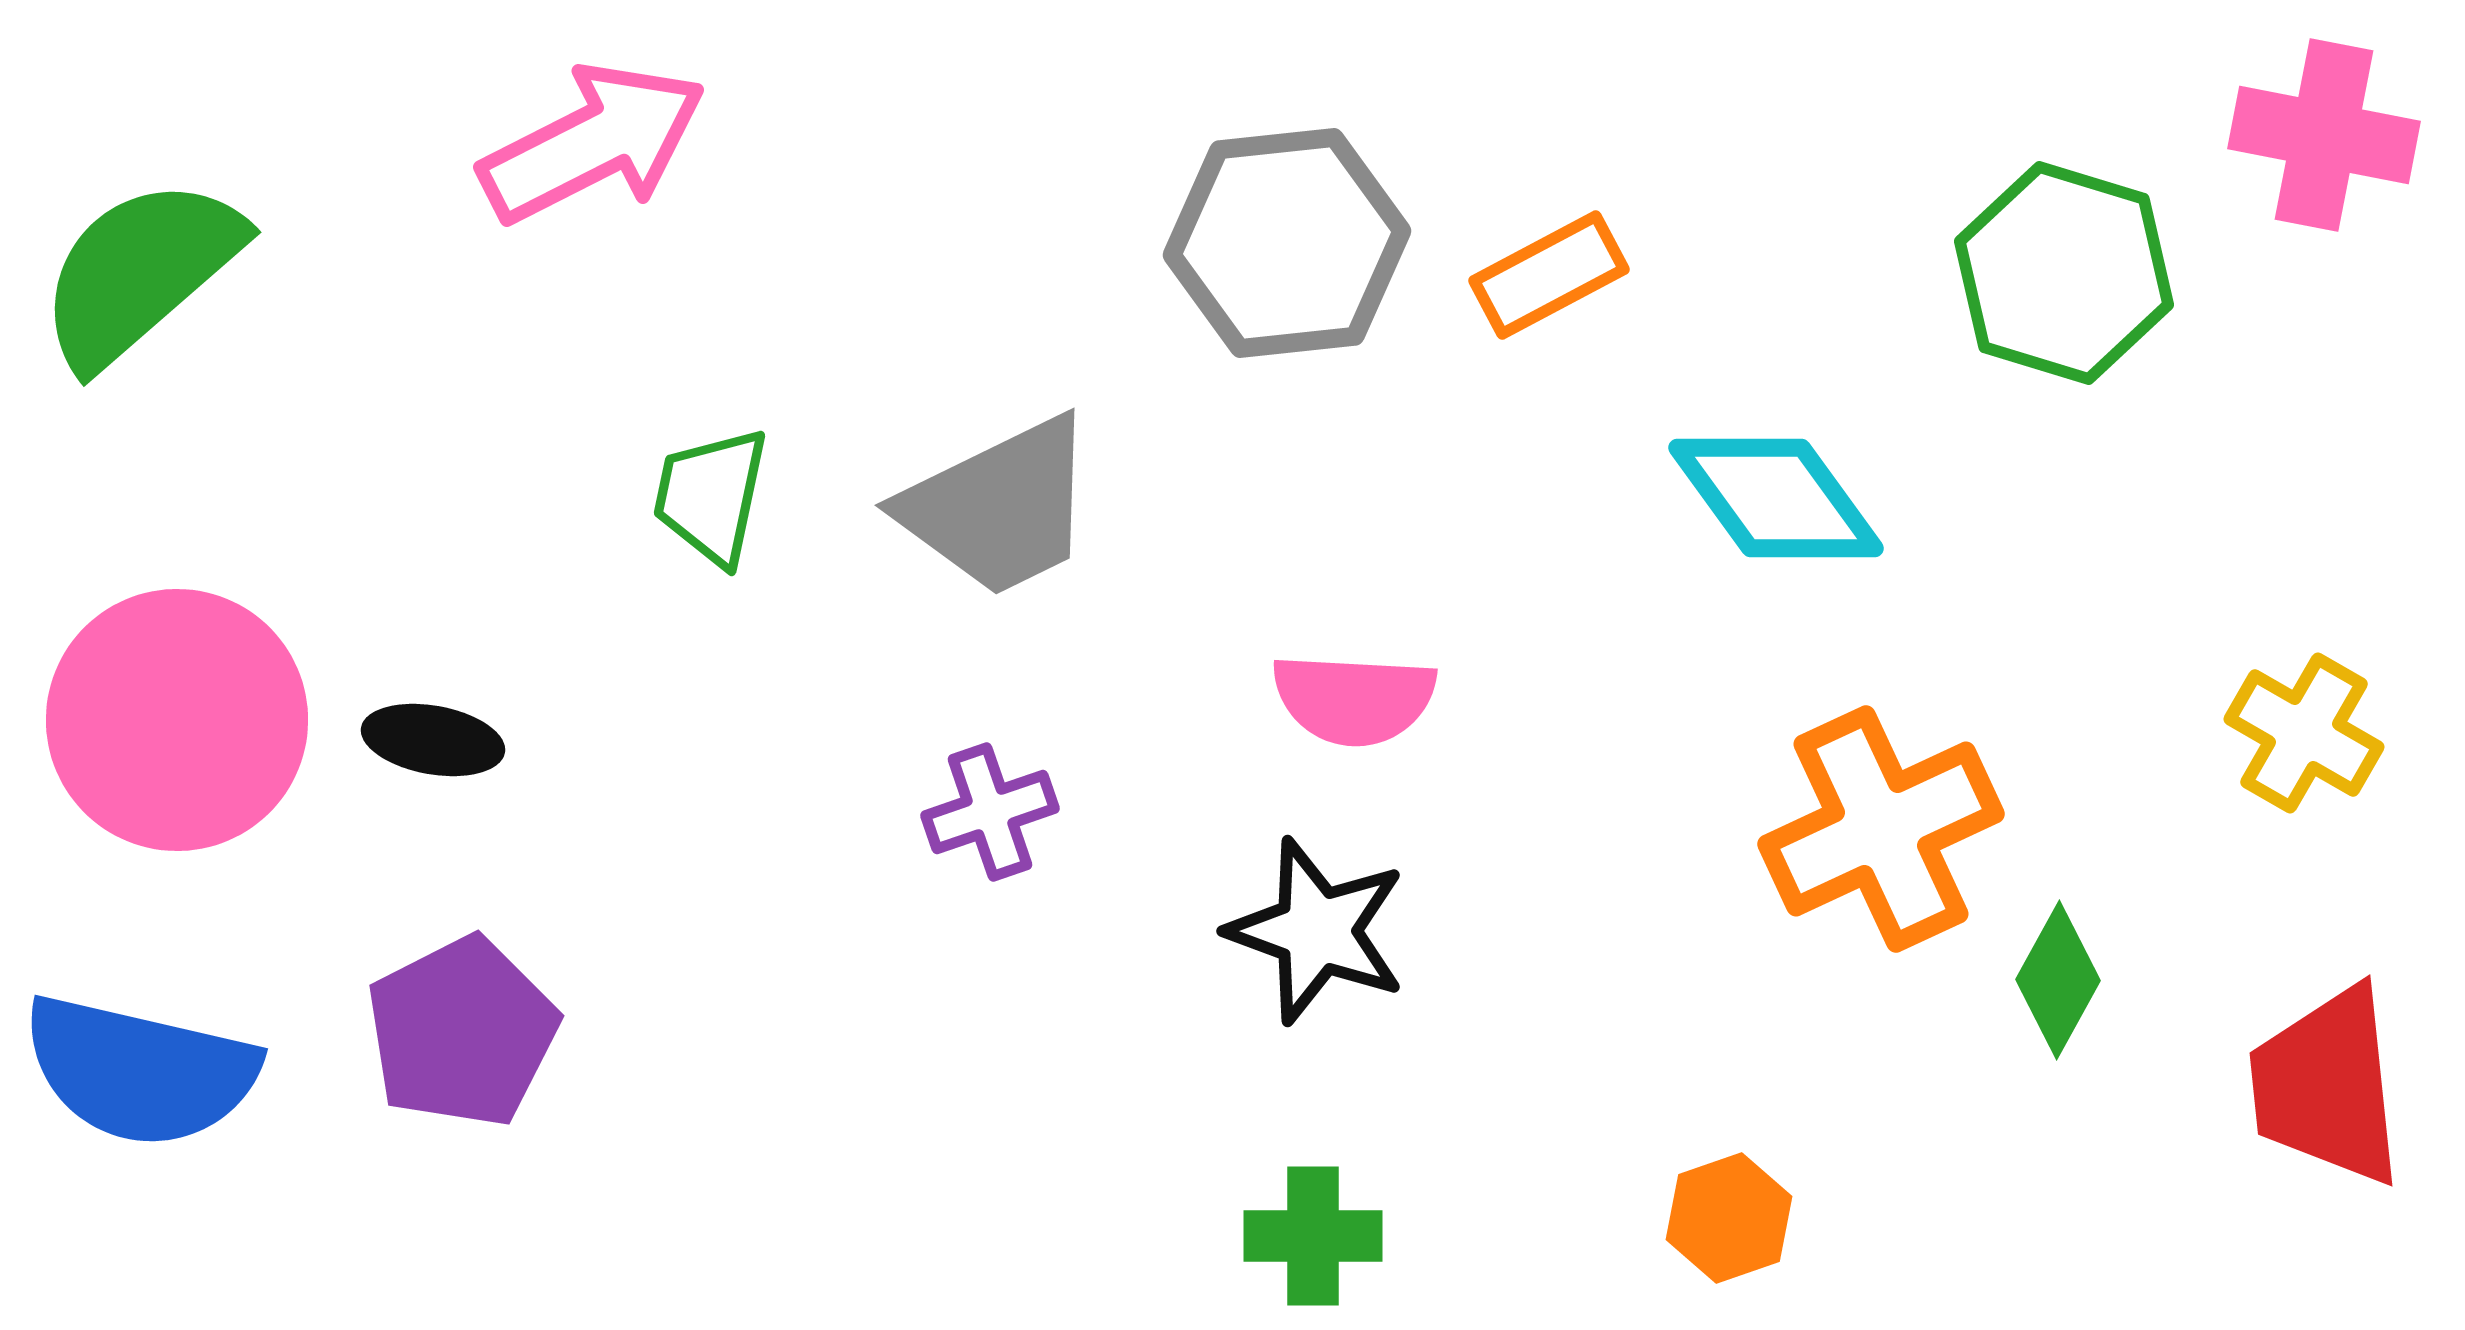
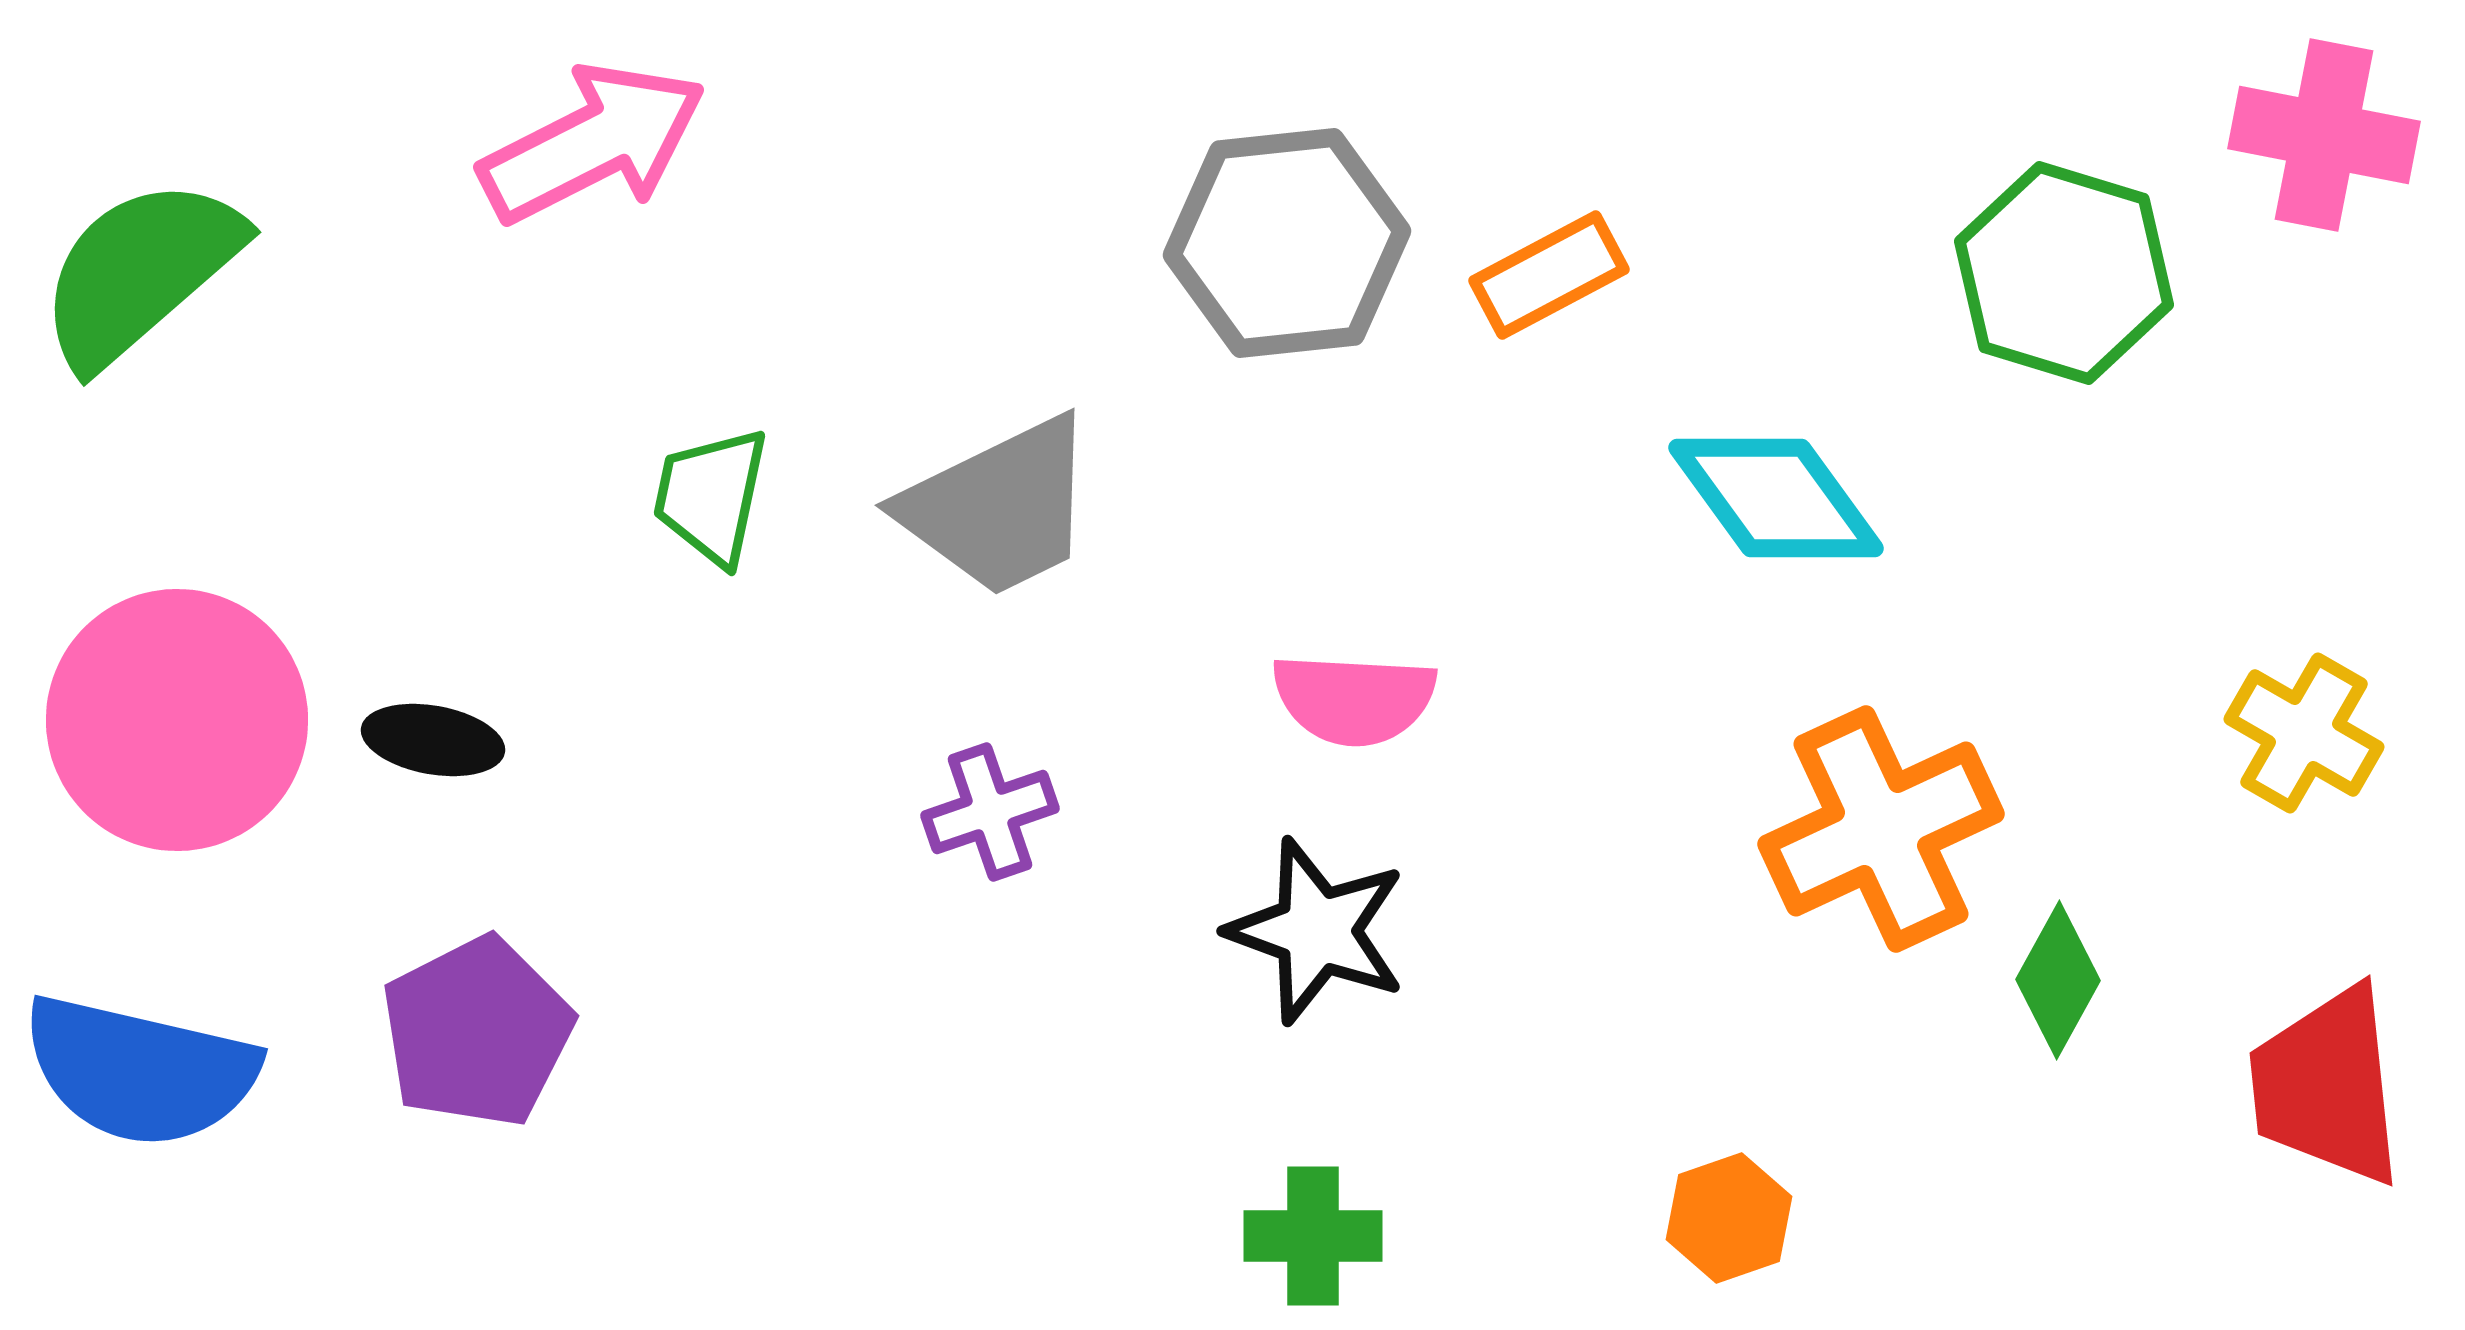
purple pentagon: moved 15 px right
